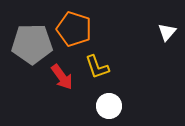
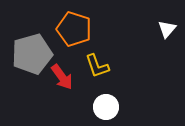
white triangle: moved 3 px up
gray pentagon: moved 10 px down; rotated 15 degrees counterclockwise
yellow L-shape: moved 1 px up
white circle: moved 3 px left, 1 px down
